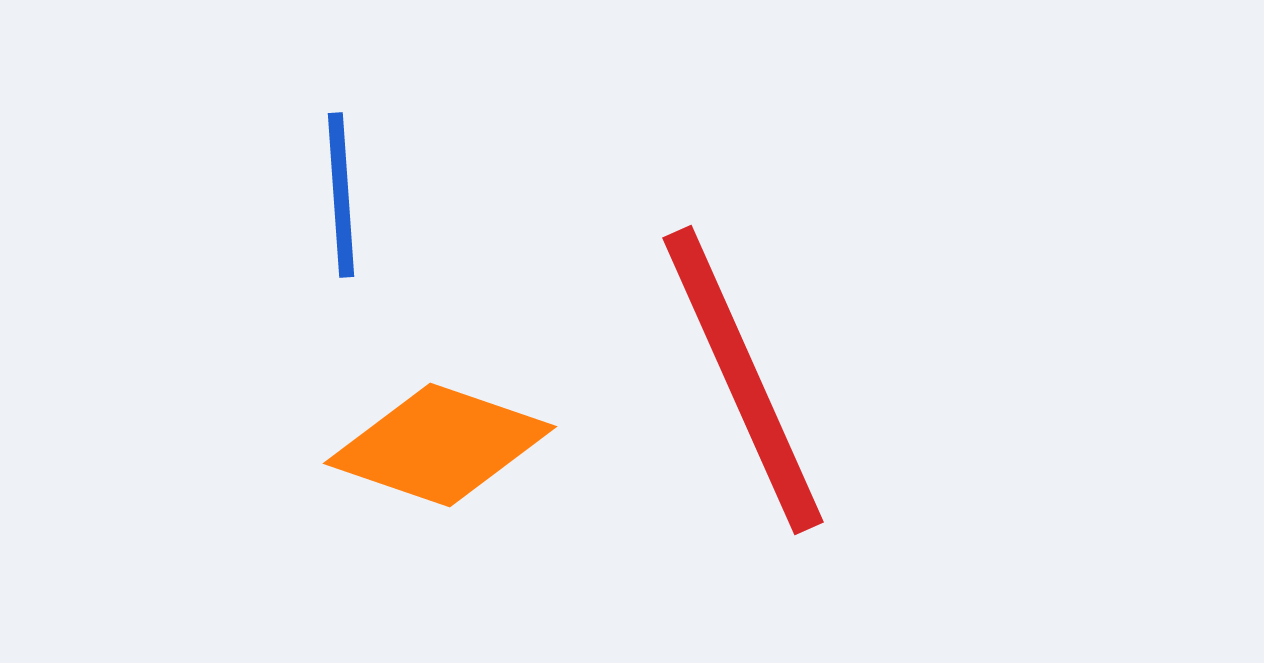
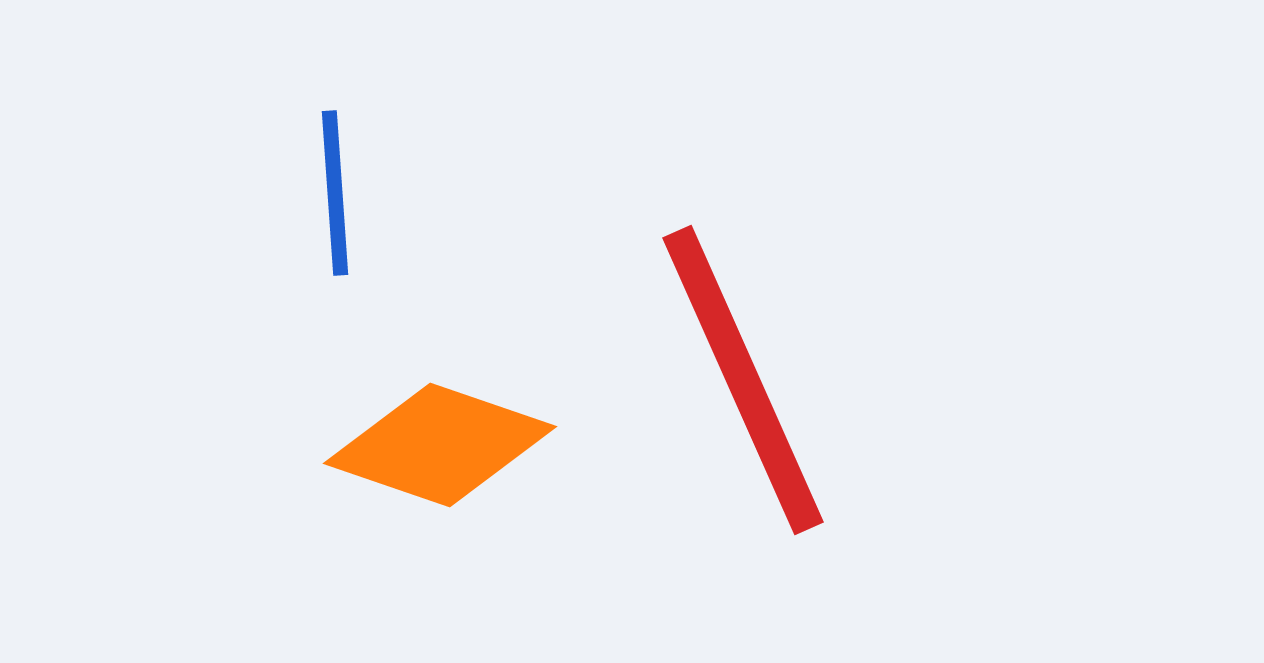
blue line: moved 6 px left, 2 px up
